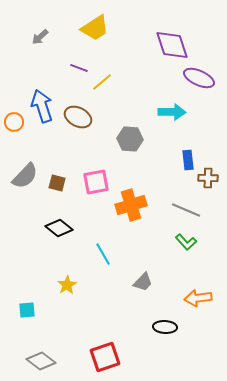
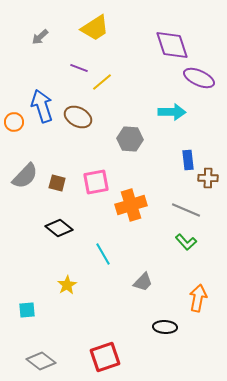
orange arrow: rotated 108 degrees clockwise
